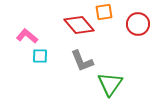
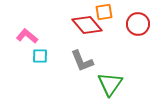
red diamond: moved 8 px right
